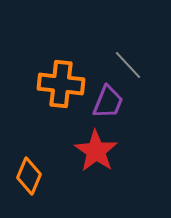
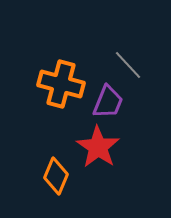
orange cross: rotated 9 degrees clockwise
red star: moved 2 px right, 4 px up
orange diamond: moved 27 px right
